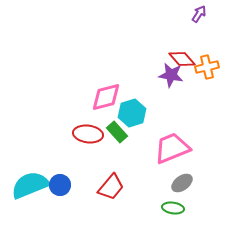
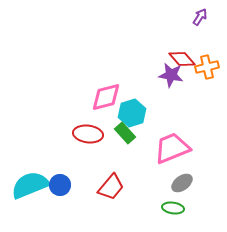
purple arrow: moved 1 px right, 3 px down
green rectangle: moved 8 px right, 1 px down
